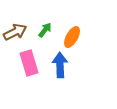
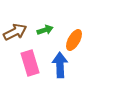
green arrow: rotated 35 degrees clockwise
orange ellipse: moved 2 px right, 3 px down
pink rectangle: moved 1 px right
